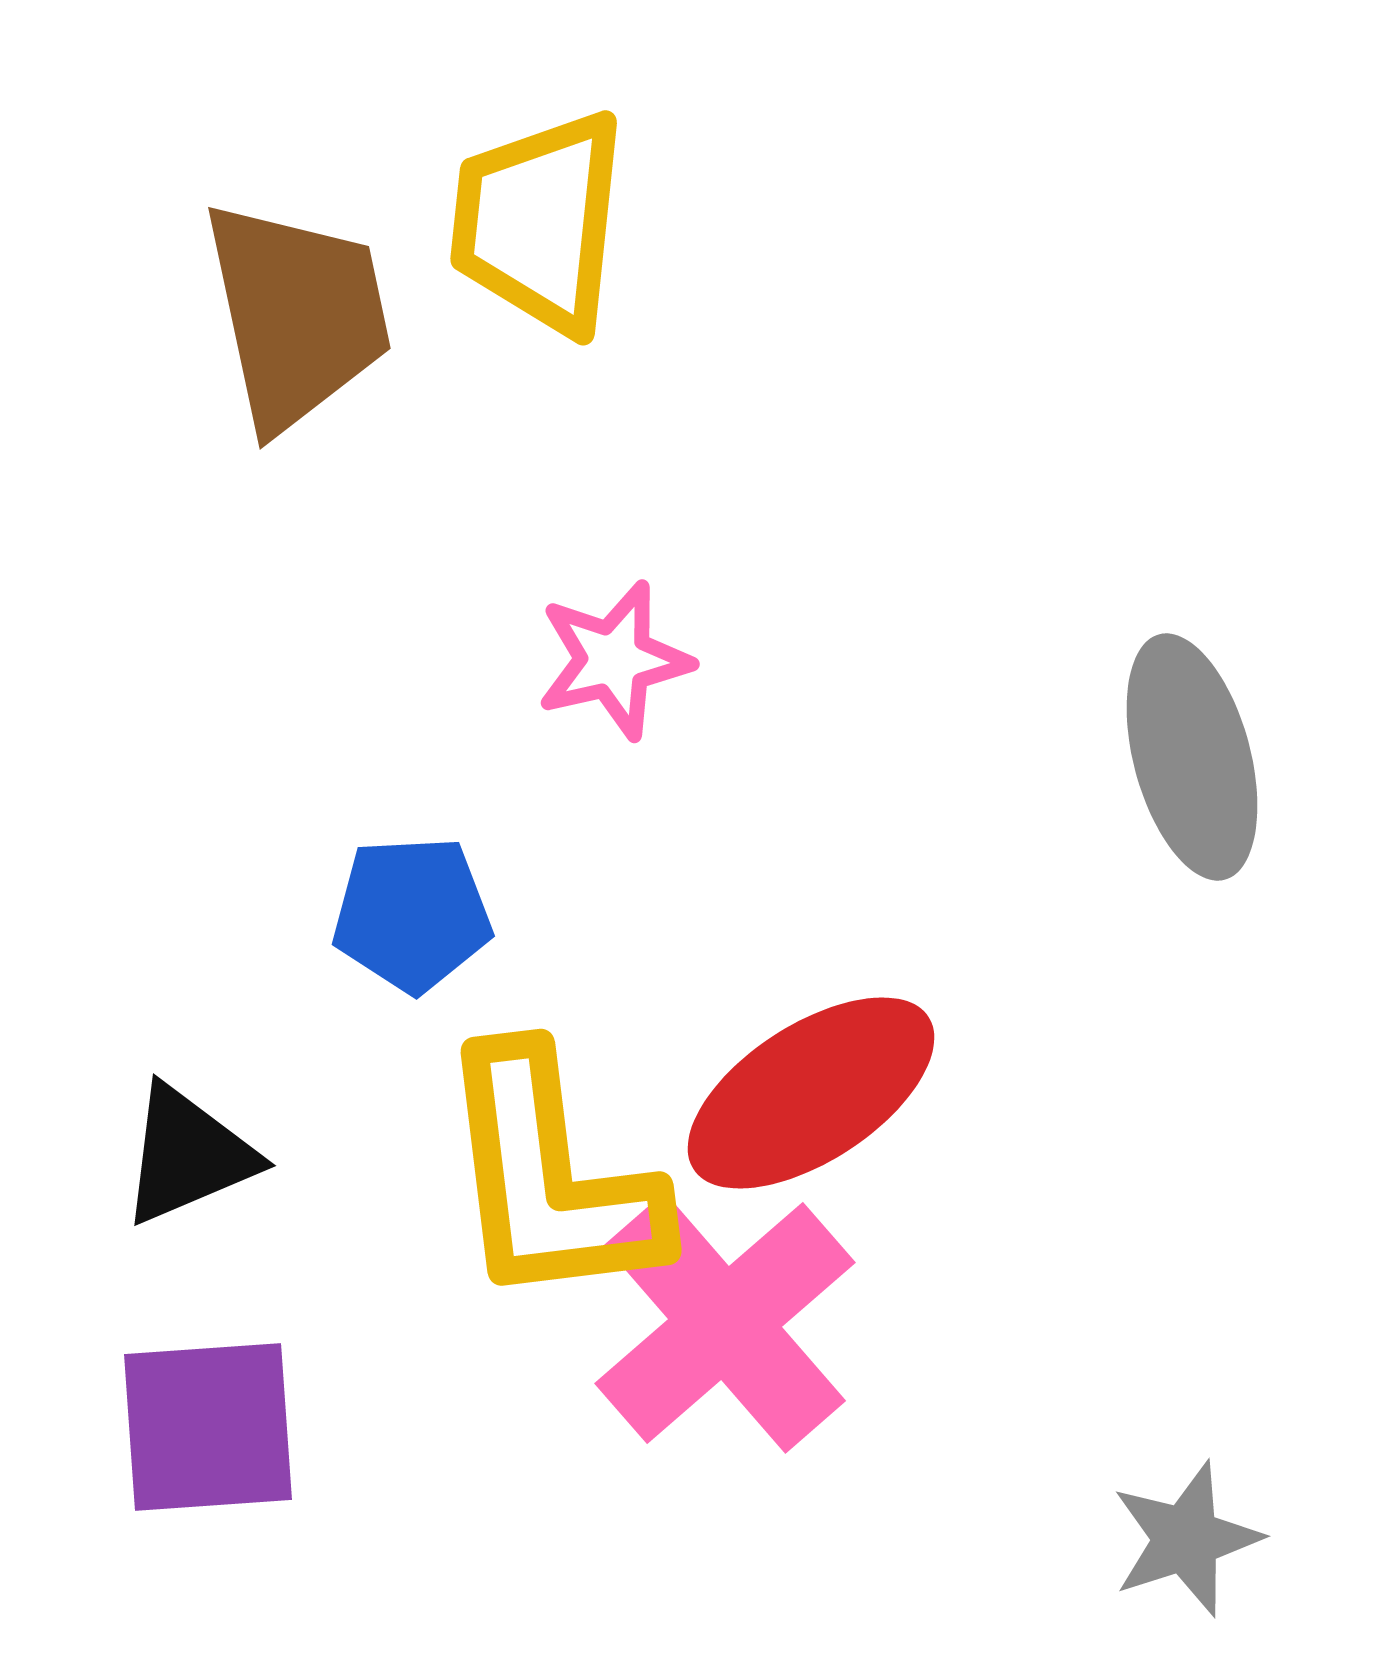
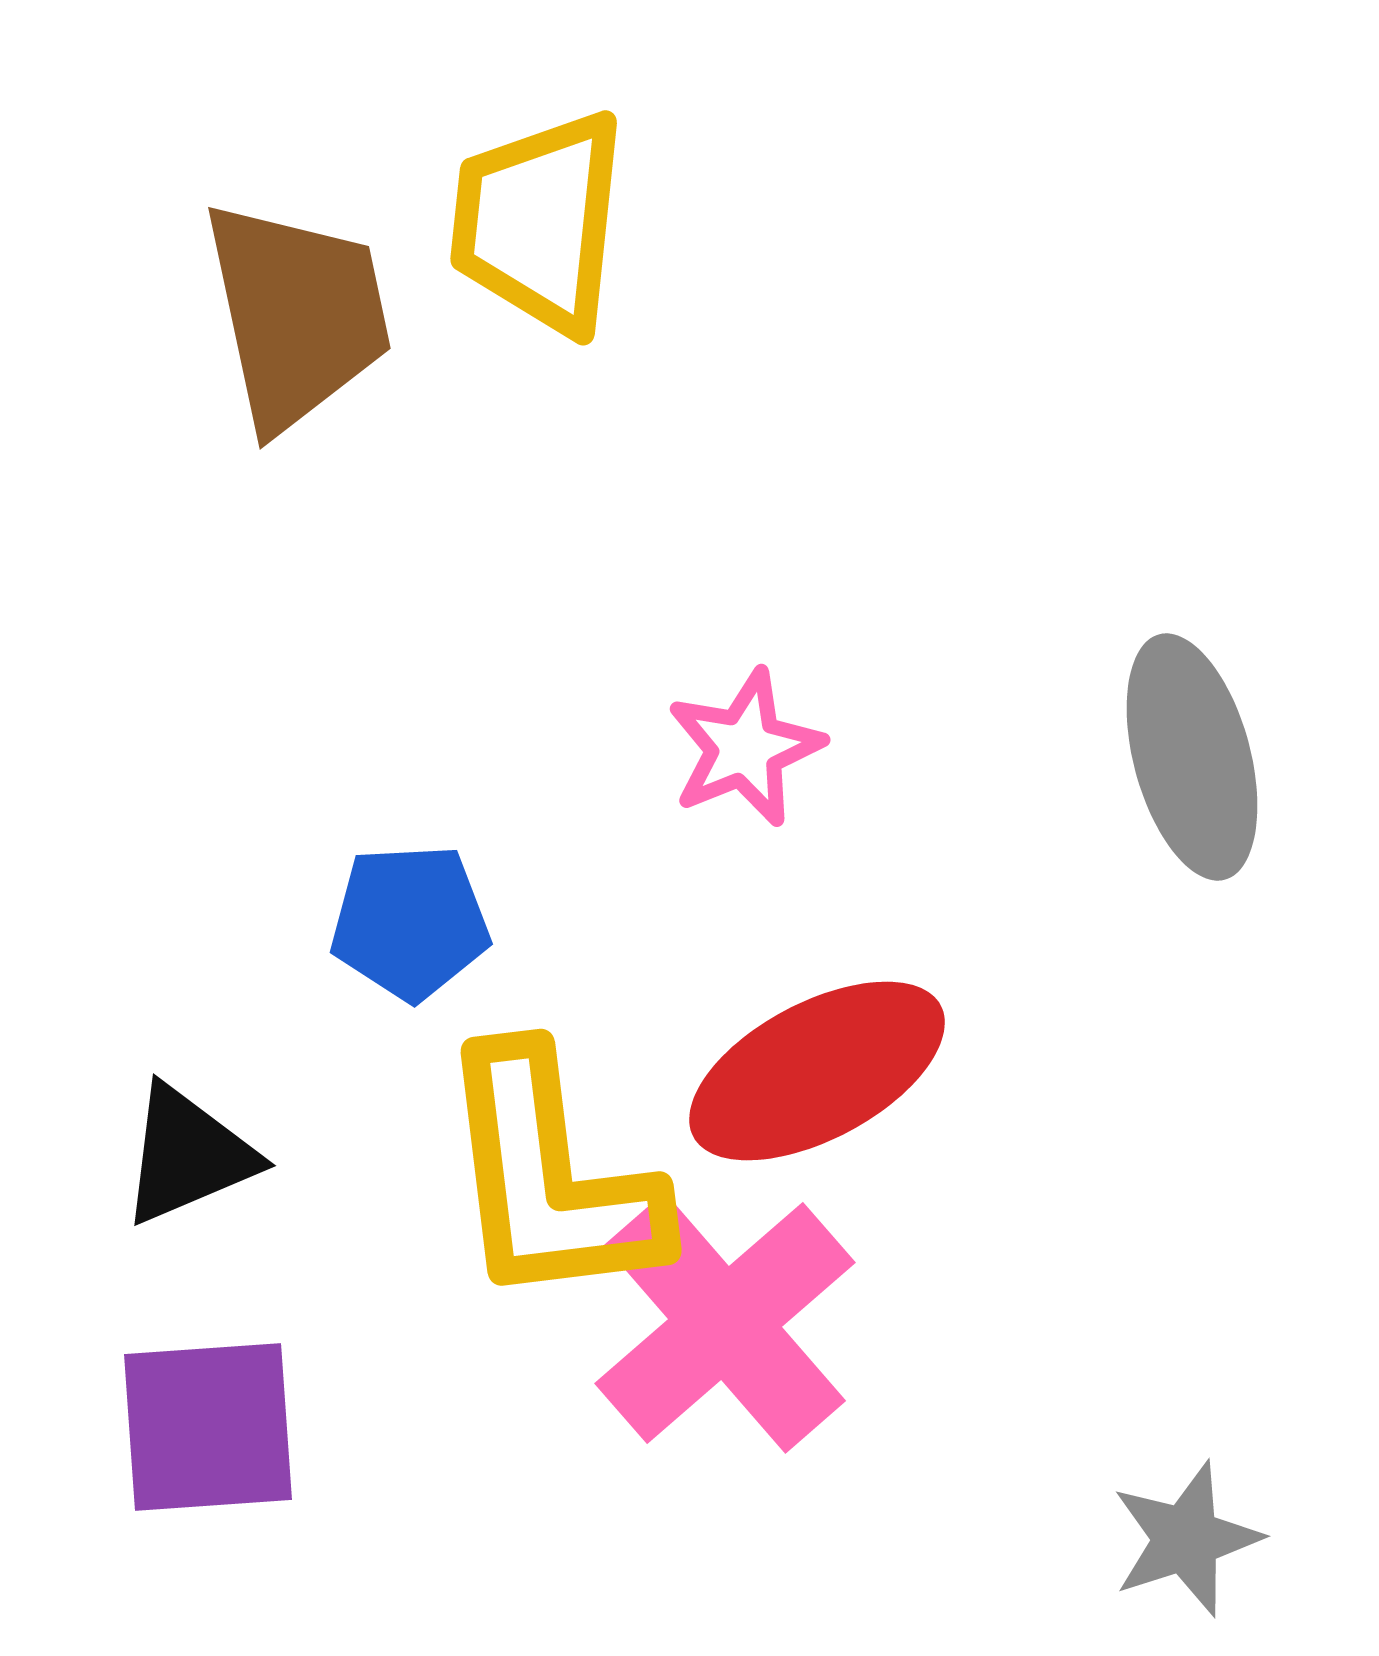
pink star: moved 131 px right, 88 px down; rotated 9 degrees counterclockwise
blue pentagon: moved 2 px left, 8 px down
red ellipse: moved 6 px right, 22 px up; rotated 5 degrees clockwise
